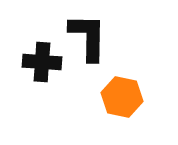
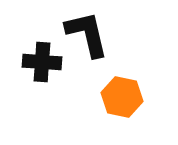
black L-shape: moved 1 px left, 3 px up; rotated 14 degrees counterclockwise
